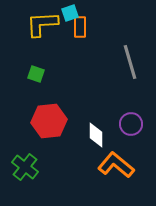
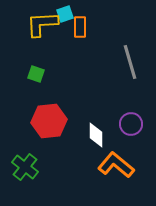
cyan square: moved 5 px left, 1 px down
